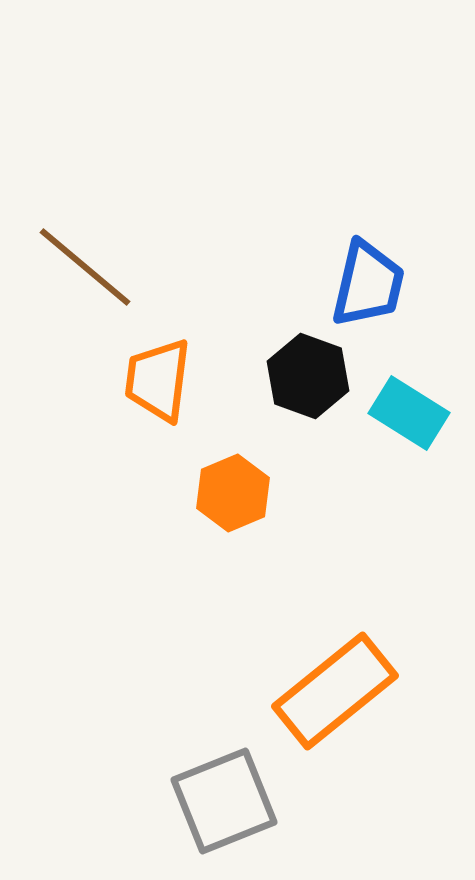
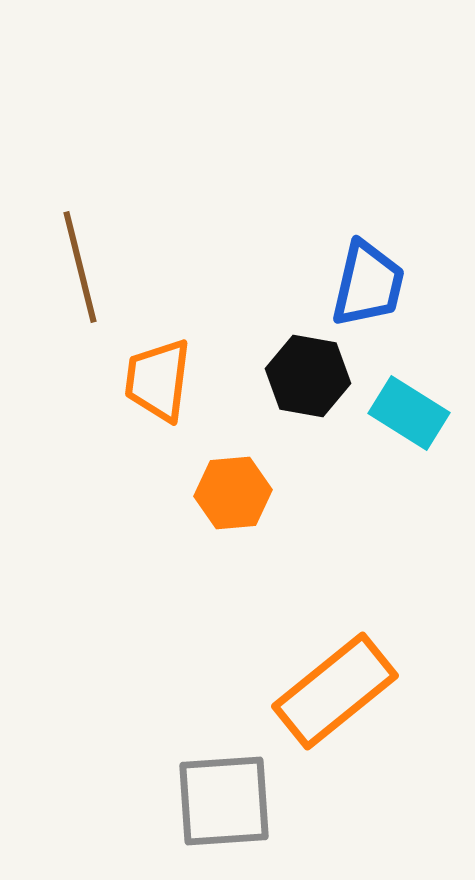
brown line: moved 5 px left; rotated 36 degrees clockwise
black hexagon: rotated 10 degrees counterclockwise
orange hexagon: rotated 18 degrees clockwise
gray square: rotated 18 degrees clockwise
